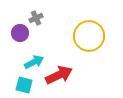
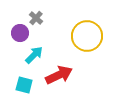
gray cross: rotated 24 degrees counterclockwise
yellow circle: moved 2 px left
cyan arrow: moved 7 px up; rotated 18 degrees counterclockwise
